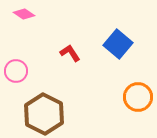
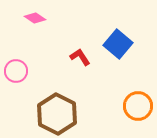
pink diamond: moved 11 px right, 4 px down
red L-shape: moved 10 px right, 4 px down
orange circle: moved 9 px down
brown hexagon: moved 13 px right
